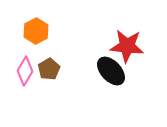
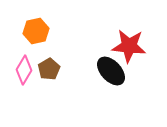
orange hexagon: rotated 15 degrees clockwise
red star: moved 2 px right
pink diamond: moved 1 px left, 1 px up
